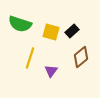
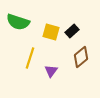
green semicircle: moved 2 px left, 2 px up
